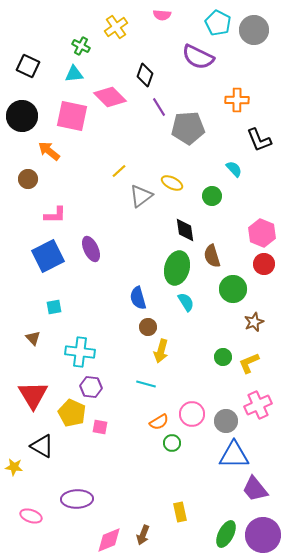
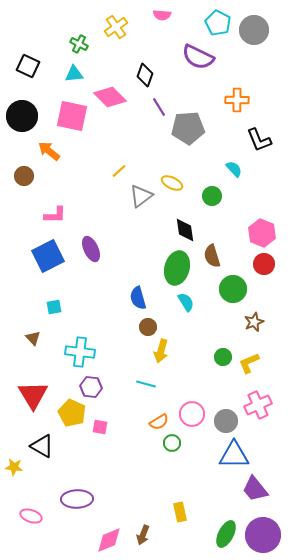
green cross at (81, 46): moved 2 px left, 2 px up
brown circle at (28, 179): moved 4 px left, 3 px up
